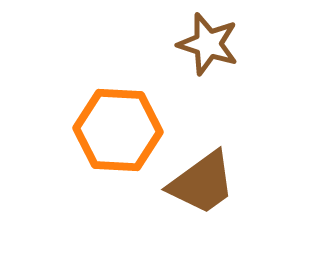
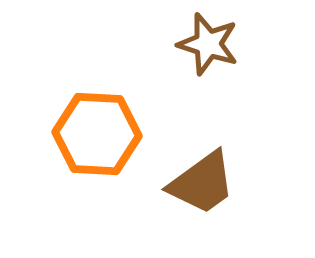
orange hexagon: moved 21 px left, 4 px down
